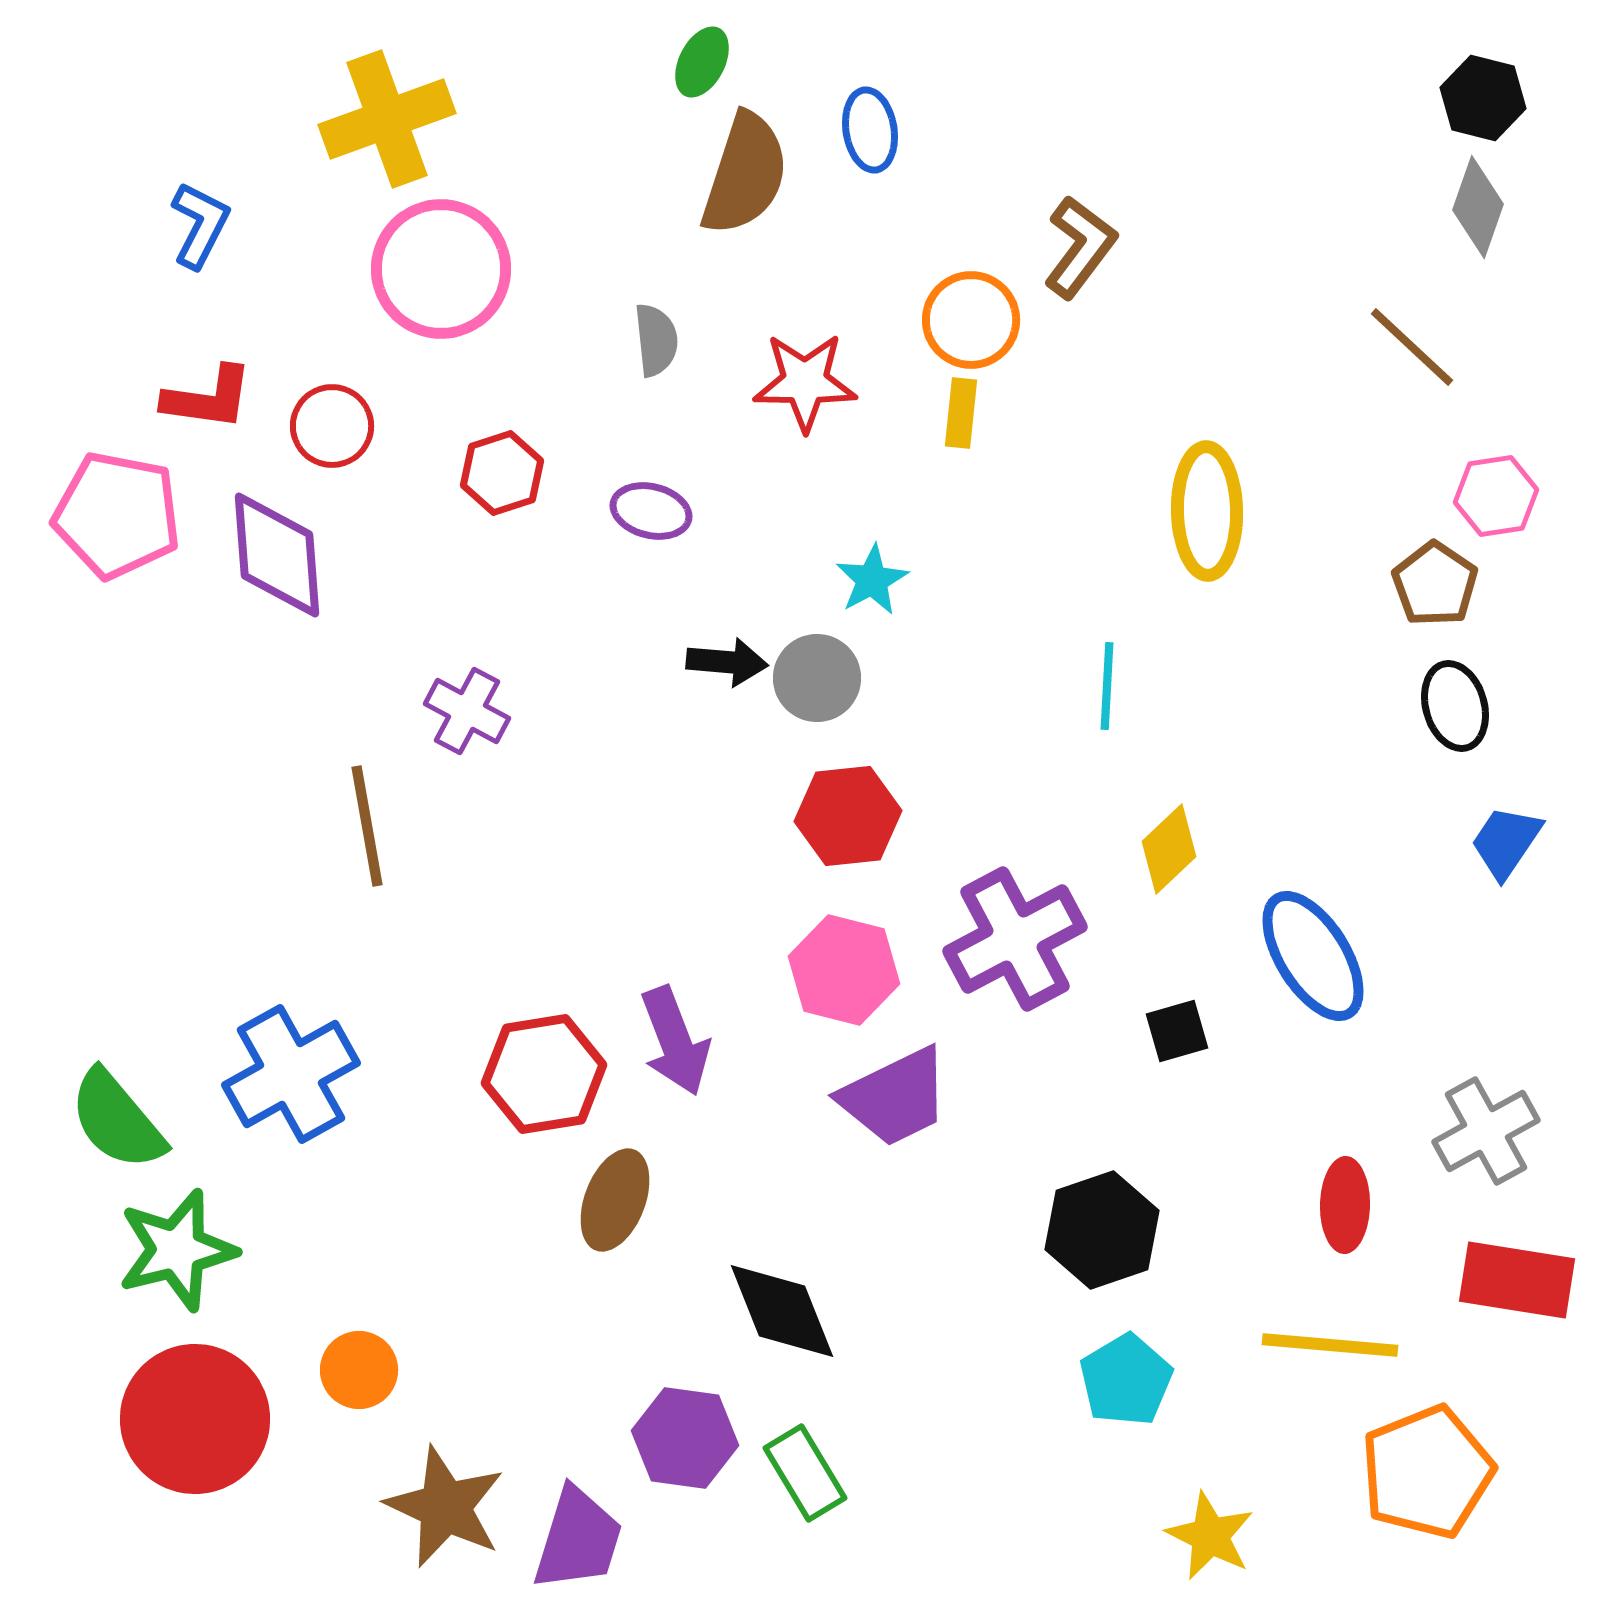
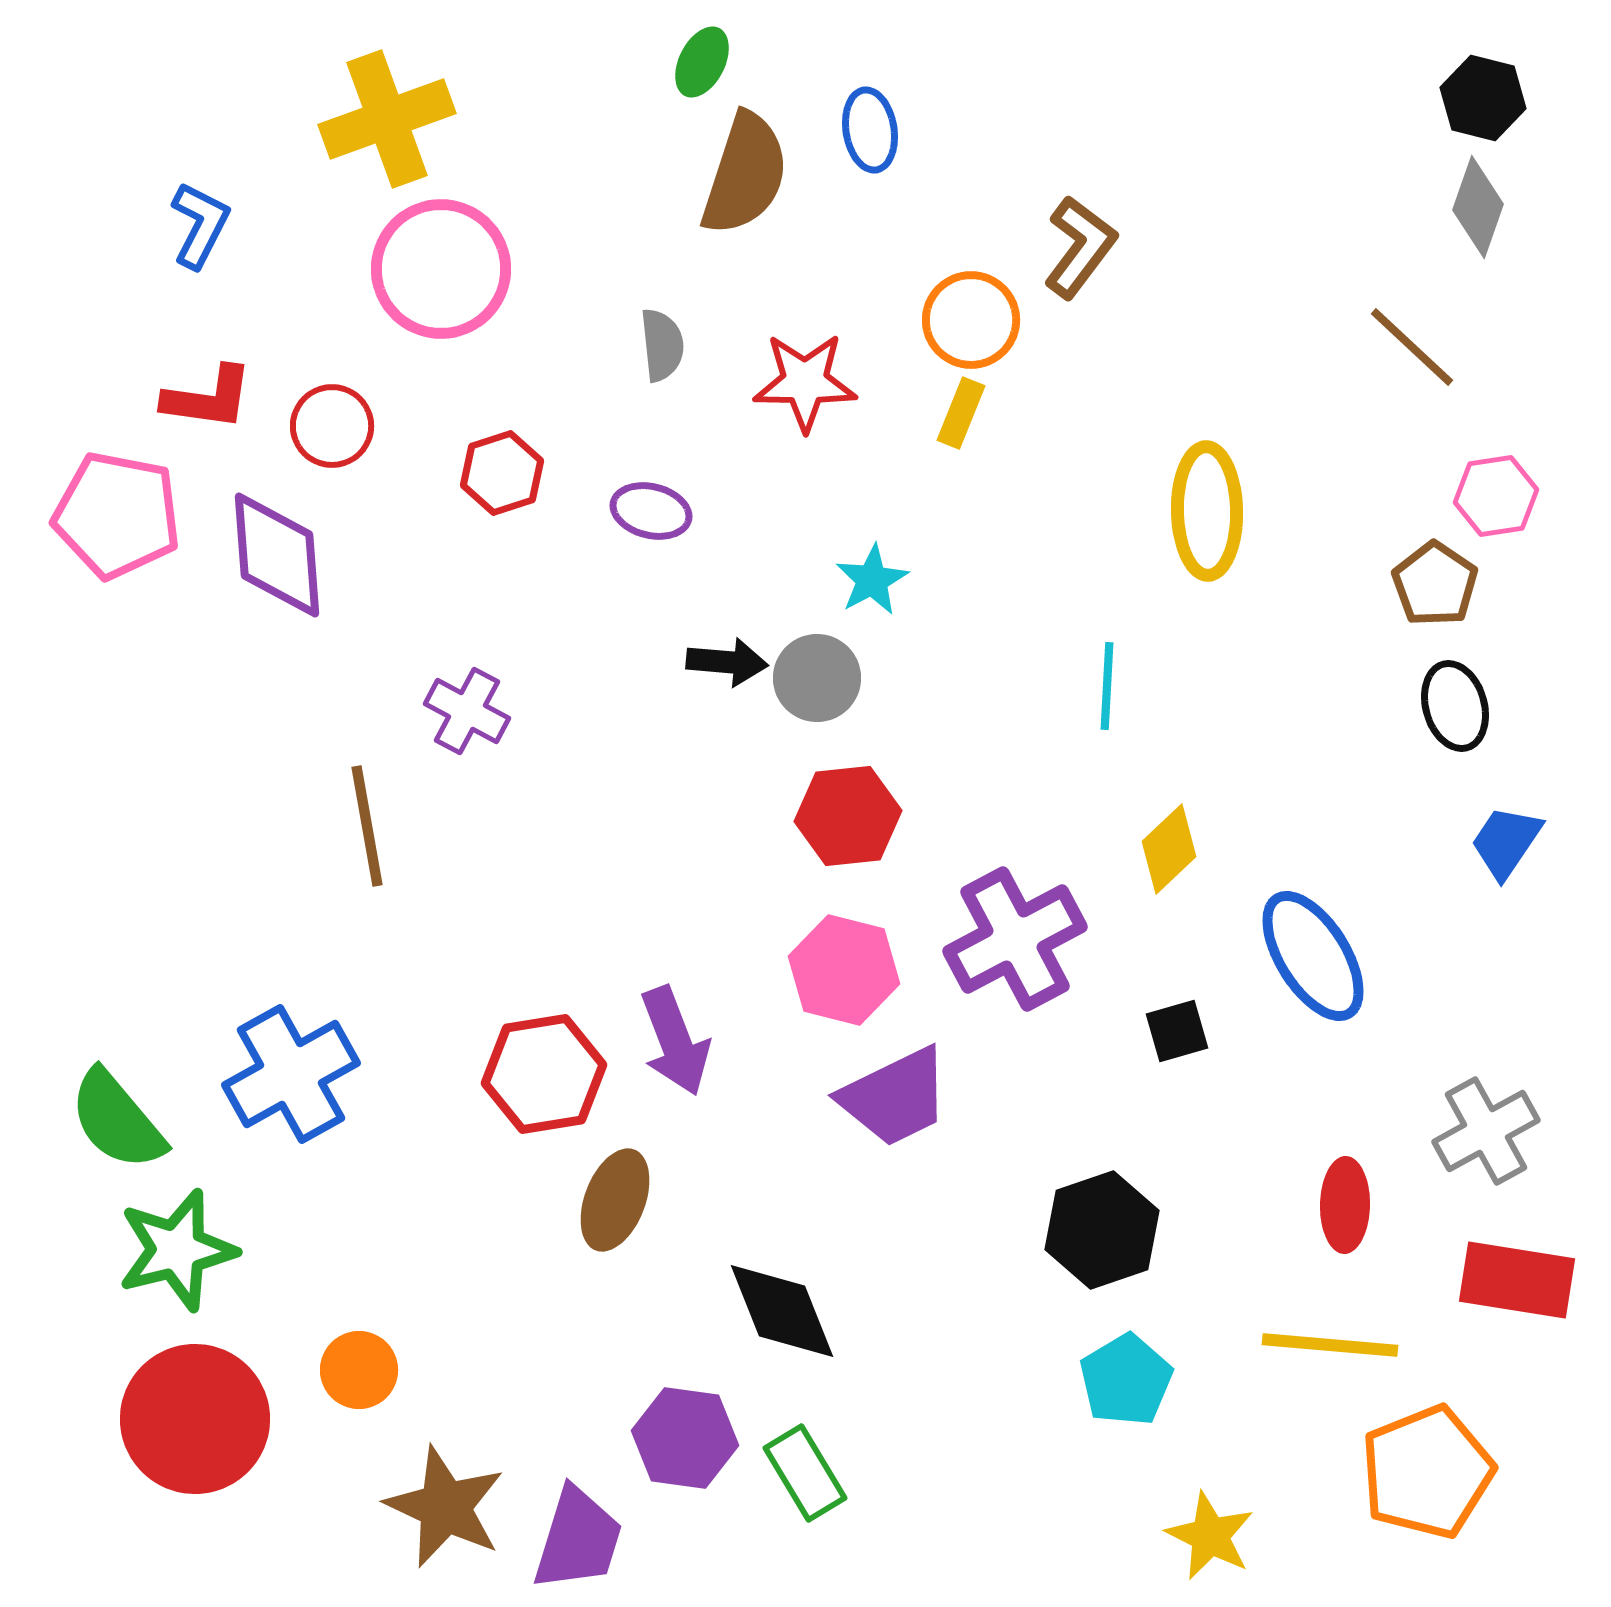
gray semicircle at (656, 340): moved 6 px right, 5 px down
yellow rectangle at (961, 413): rotated 16 degrees clockwise
